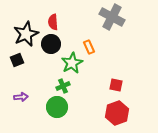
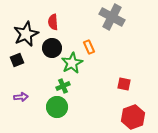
black circle: moved 1 px right, 4 px down
red square: moved 8 px right, 1 px up
red hexagon: moved 16 px right, 4 px down
